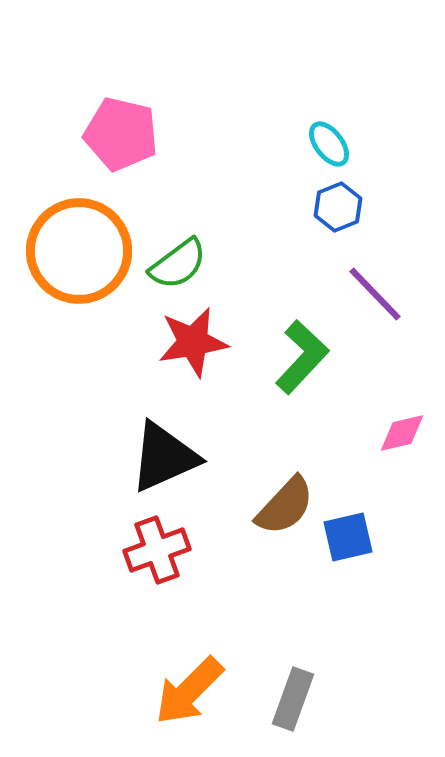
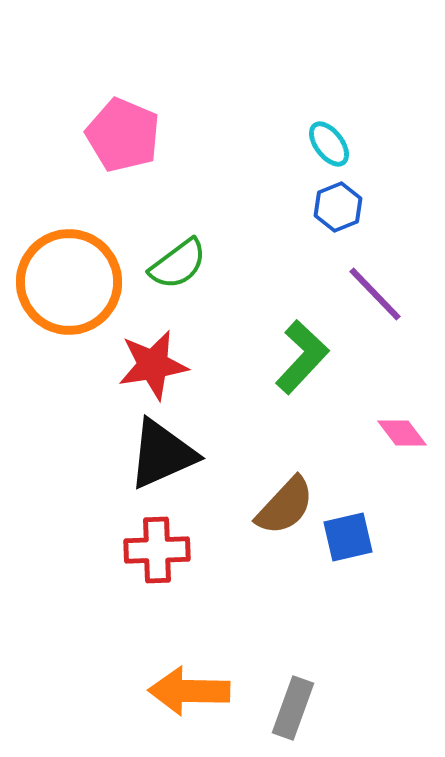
pink pentagon: moved 2 px right, 1 px down; rotated 10 degrees clockwise
orange circle: moved 10 px left, 31 px down
red star: moved 40 px left, 23 px down
pink diamond: rotated 66 degrees clockwise
black triangle: moved 2 px left, 3 px up
red cross: rotated 18 degrees clockwise
orange arrow: rotated 46 degrees clockwise
gray rectangle: moved 9 px down
